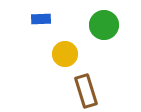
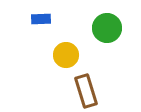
green circle: moved 3 px right, 3 px down
yellow circle: moved 1 px right, 1 px down
